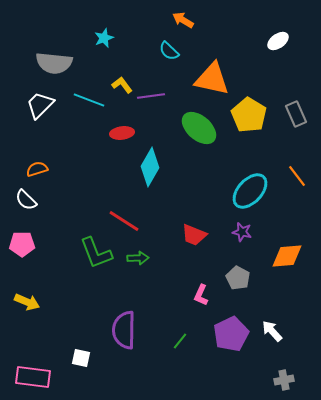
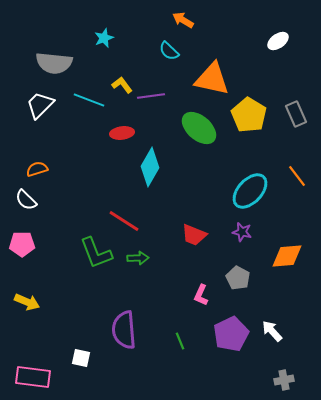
purple semicircle: rotated 6 degrees counterclockwise
green line: rotated 60 degrees counterclockwise
